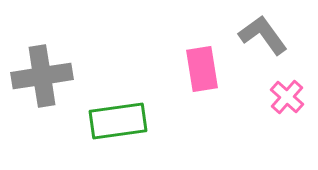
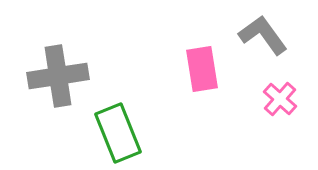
gray cross: moved 16 px right
pink cross: moved 7 px left, 2 px down
green rectangle: moved 12 px down; rotated 76 degrees clockwise
